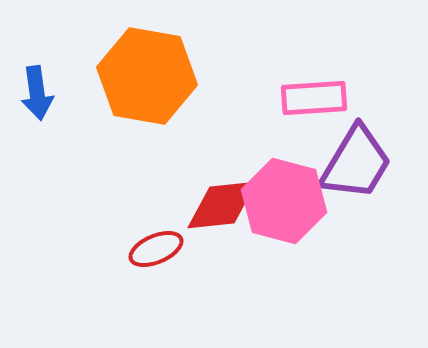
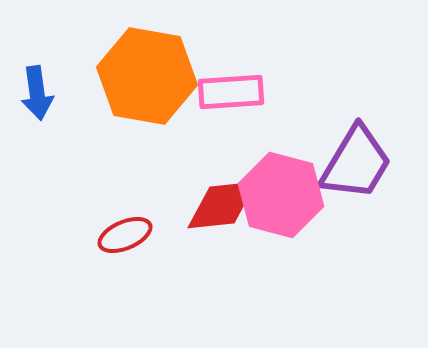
pink rectangle: moved 83 px left, 6 px up
pink hexagon: moved 3 px left, 6 px up
red ellipse: moved 31 px left, 14 px up
